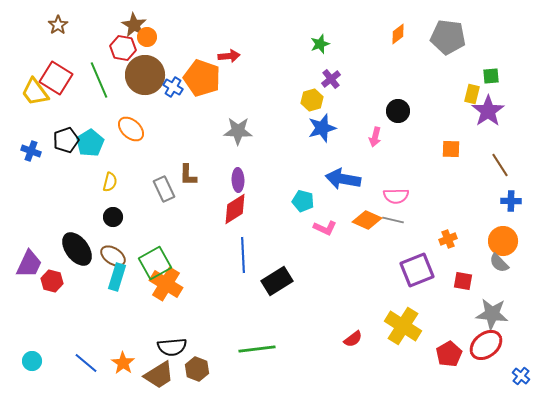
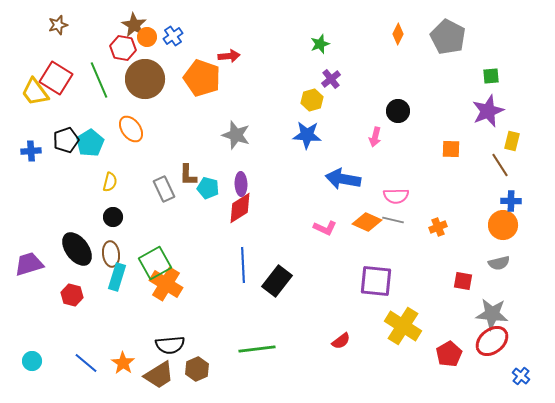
brown star at (58, 25): rotated 18 degrees clockwise
orange diamond at (398, 34): rotated 25 degrees counterclockwise
gray pentagon at (448, 37): rotated 20 degrees clockwise
brown circle at (145, 75): moved 4 px down
blue cross at (173, 87): moved 51 px up; rotated 24 degrees clockwise
yellow rectangle at (472, 94): moved 40 px right, 47 px down
purple star at (488, 111): rotated 12 degrees clockwise
blue star at (322, 128): moved 15 px left, 7 px down; rotated 20 degrees clockwise
orange ellipse at (131, 129): rotated 12 degrees clockwise
gray star at (238, 131): moved 2 px left, 4 px down; rotated 16 degrees clockwise
blue cross at (31, 151): rotated 24 degrees counterclockwise
purple ellipse at (238, 180): moved 3 px right, 4 px down
cyan pentagon at (303, 201): moved 95 px left, 13 px up
red diamond at (235, 209): moved 5 px right, 1 px up
orange diamond at (367, 220): moved 2 px down
orange cross at (448, 239): moved 10 px left, 12 px up
orange circle at (503, 241): moved 16 px up
blue line at (243, 255): moved 10 px down
brown ellipse at (113, 256): moved 2 px left, 2 px up; rotated 50 degrees clockwise
gray semicircle at (499, 263): rotated 60 degrees counterclockwise
purple trapezoid at (29, 264): rotated 132 degrees counterclockwise
purple square at (417, 270): moved 41 px left, 11 px down; rotated 28 degrees clockwise
red hexagon at (52, 281): moved 20 px right, 14 px down
black rectangle at (277, 281): rotated 20 degrees counterclockwise
red semicircle at (353, 339): moved 12 px left, 2 px down
red ellipse at (486, 345): moved 6 px right, 4 px up
black semicircle at (172, 347): moved 2 px left, 2 px up
brown hexagon at (197, 369): rotated 15 degrees clockwise
